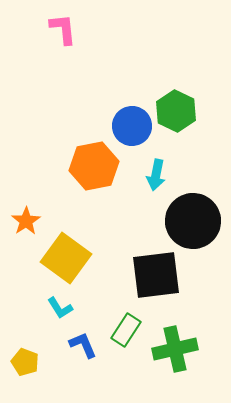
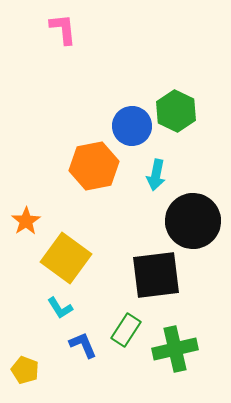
yellow pentagon: moved 8 px down
